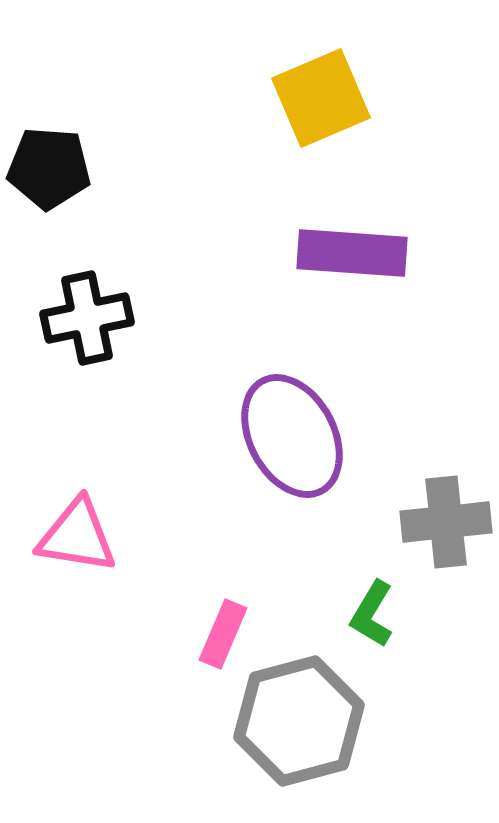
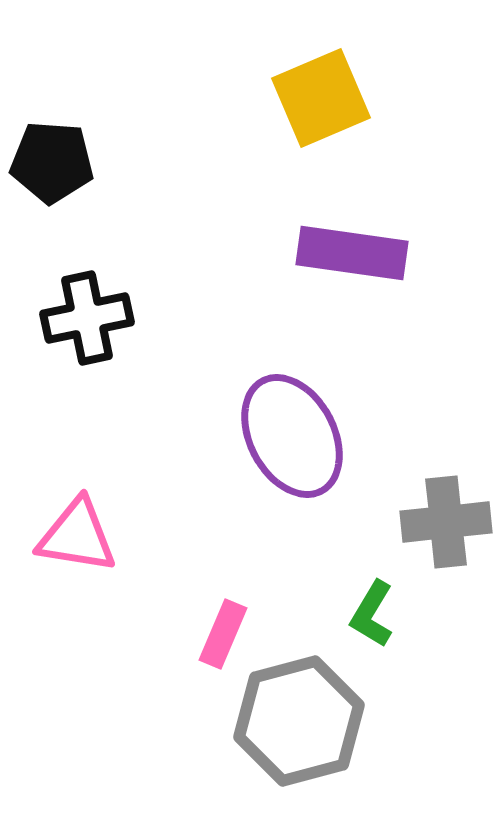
black pentagon: moved 3 px right, 6 px up
purple rectangle: rotated 4 degrees clockwise
